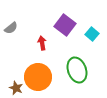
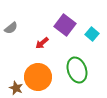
red arrow: rotated 120 degrees counterclockwise
